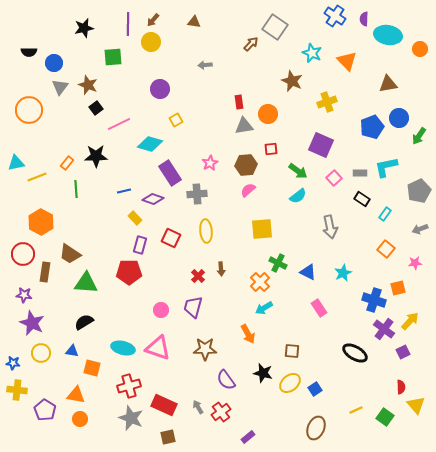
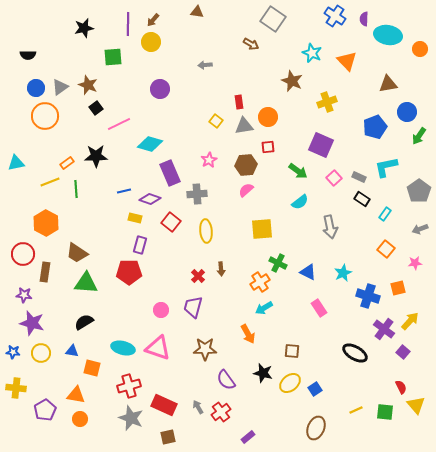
brown triangle at (194, 22): moved 3 px right, 10 px up
gray square at (275, 27): moved 2 px left, 8 px up
brown arrow at (251, 44): rotated 77 degrees clockwise
black semicircle at (29, 52): moved 1 px left, 3 px down
blue circle at (54, 63): moved 18 px left, 25 px down
gray triangle at (60, 87): rotated 18 degrees clockwise
orange circle at (29, 110): moved 16 px right, 6 px down
orange circle at (268, 114): moved 3 px down
blue circle at (399, 118): moved 8 px right, 6 px up
yellow square at (176, 120): moved 40 px right, 1 px down; rotated 24 degrees counterclockwise
blue pentagon at (372, 127): moved 3 px right
red square at (271, 149): moved 3 px left, 2 px up
orange rectangle at (67, 163): rotated 16 degrees clockwise
pink star at (210, 163): moved 1 px left, 3 px up
purple rectangle at (170, 173): rotated 10 degrees clockwise
gray rectangle at (360, 173): moved 1 px left, 4 px down; rotated 24 degrees clockwise
yellow line at (37, 177): moved 13 px right, 5 px down
pink semicircle at (248, 190): moved 2 px left
gray pentagon at (419, 191): rotated 10 degrees counterclockwise
cyan semicircle at (298, 196): moved 2 px right, 6 px down
purple diamond at (153, 199): moved 3 px left
yellow rectangle at (135, 218): rotated 32 degrees counterclockwise
orange hexagon at (41, 222): moved 5 px right, 1 px down
red square at (171, 238): moved 16 px up; rotated 12 degrees clockwise
brown trapezoid at (70, 254): moved 7 px right, 1 px up
orange cross at (260, 282): rotated 12 degrees clockwise
blue cross at (374, 300): moved 6 px left, 4 px up
purple star at (32, 323): rotated 10 degrees counterclockwise
purple square at (403, 352): rotated 24 degrees counterclockwise
blue star at (13, 363): moved 11 px up
red semicircle at (401, 387): rotated 24 degrees counterclockwise
yellow cross at (17, 390): moved 1 px left, 2 px up
purple pentagon at (45, 410): rotated 10 degrees clockwise
green square at (385, 417): moved 5 px up; rotated 30 degrees counterclockwise
